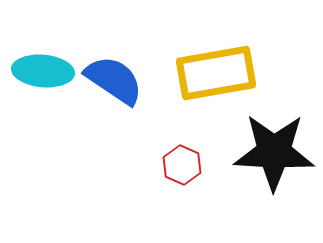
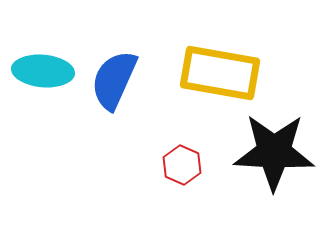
yellow rectangle: moved 4 px right; rotated 20 degrees clockwise
blue semicircle: rotated 100 degrees counterclockwise
